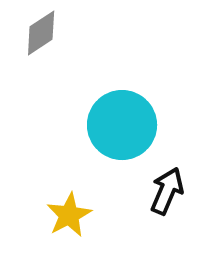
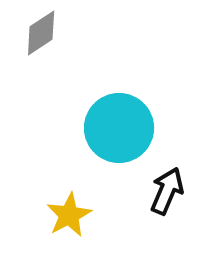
cyan circle: moved 3 px left, 3 px down
